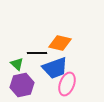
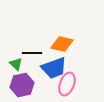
orange diamond: moved 2 px right, 1 px down
black line: moved 5 px left
green triangle: moved 1 px left
blue trapezoid: moved 1 px left
